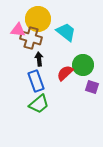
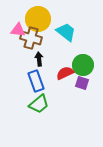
red semicircle: rotated 18 degrees clockwise
purple square: moved 10 px left, 4 px up
